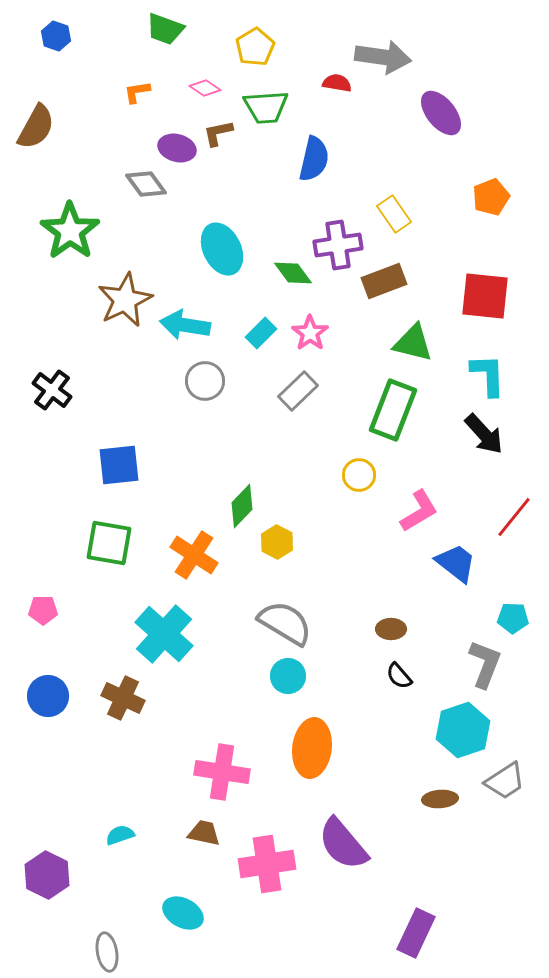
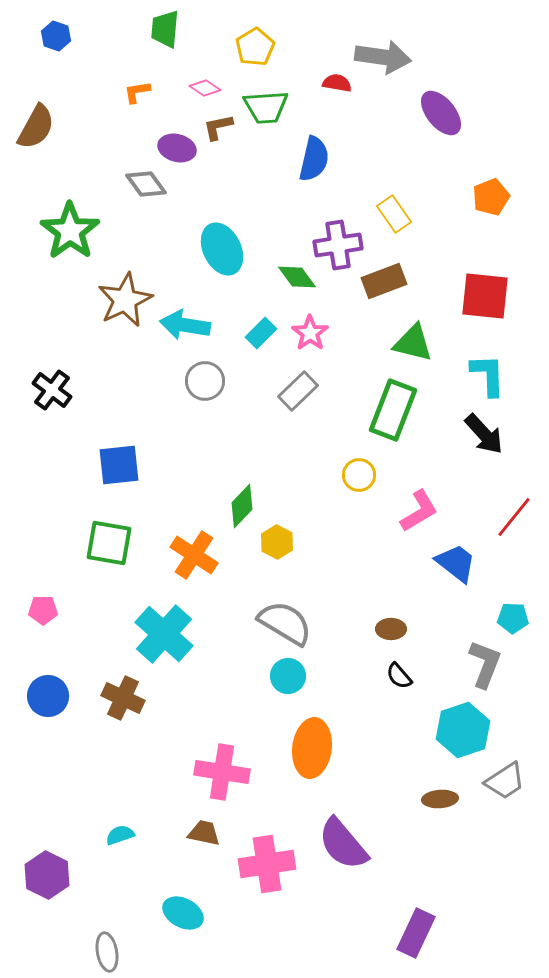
green trapezoid at (165, 29): rotated 75 degrees clockwise
brown L-shape at (218, 133): moved 6 px up
green diamond at (293, 273): moved 4 px right, 4 px down
